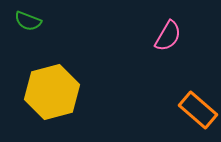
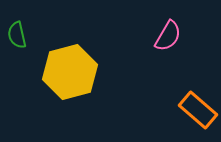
green semicircle: moved 11 px left, 14 px down; rotated 56 degrees clockwise
yellow hexagon: moved 18 px right, 20 px up
